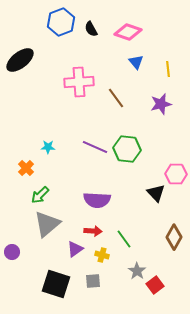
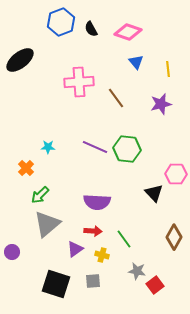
black triangle: moved 2 px left
purple semicircle: moved 2 px down
gray star: rotated 24 degrees counterclockwise
